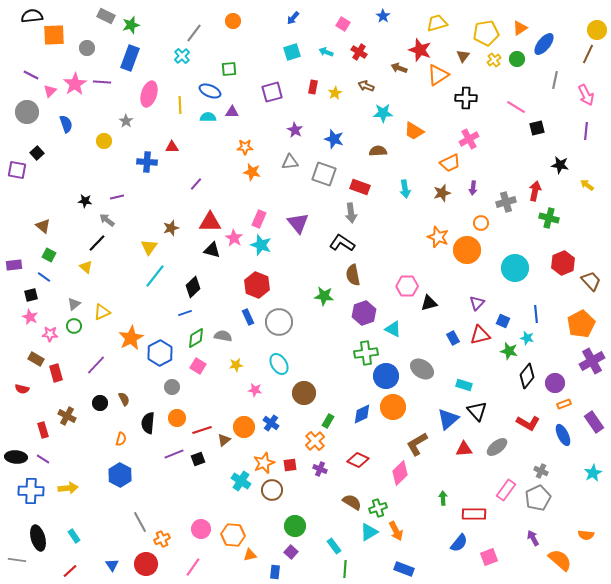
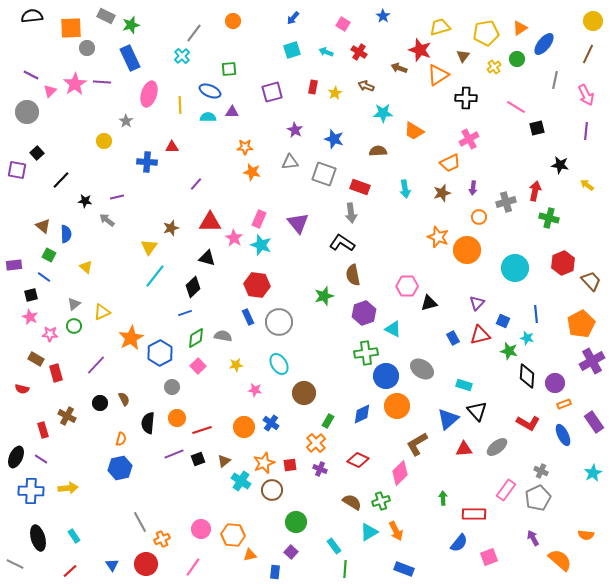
yellow trapezoid at (437, 23): moved 3 px right, 4 px down
yellow circle at (597, 30): moved 4 px left, 9 px up
orange square at (54, 35): moved 17 px right, 7 px up
cyan square at (292, 52): moved 2 px up
blue rectangle at (130, 58): rotated 45 degrees counterclockwise
yellow cross at (494, 60): moved 7 px down
blue semicircle at (66, 124): moved 110 px down; rotated 18 degrees clockwise
orange circle at (481, 223): moved 2 px left, 6 px up
black line at (97, 243): moved 36 px left, 63 px up
black triangle at (212, 250): moved 5 px left, 8 px down
red hexagon at (257, 285): rotated 15 degrees counterclockwise
green star at (324, 296): rotated 24 degrees counterclockwise
pink square at (198, 366): rotated 14 degrees clockwise
black diamond at (527, 376): rotated 35 degrees counterclockwise
orange circle at (393, 407): moved 4 px right, 1 px up
brown triangle at (224, 440): moved 21 px down
orange cross at (315, 441): moved 1 px right, 2 px down
black ellipse at (16, 457): rotated 70 degrees counterclockwise
purple line at (43, 459): moved 2 px left
blue hexagon at (120, 475): moved 7 px up; rotated 20 degrees clockwise
green cross at (378, 508): moved 3 px right, 7 px up
green circle at (295, 526): moved 1 px right, 4 px up
gray line at (17, 560): moved 2 px left, 4 px down; rotated 18 degrees clockwise
